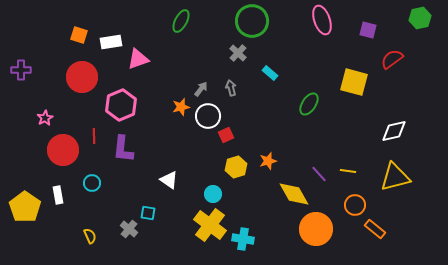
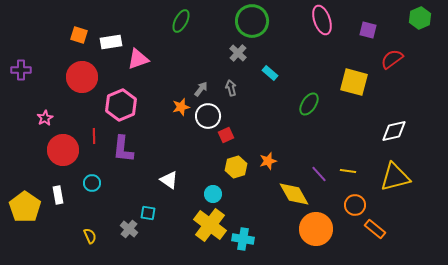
green hexagon at (420, 18): rotated 10 degrees counterclockwise
